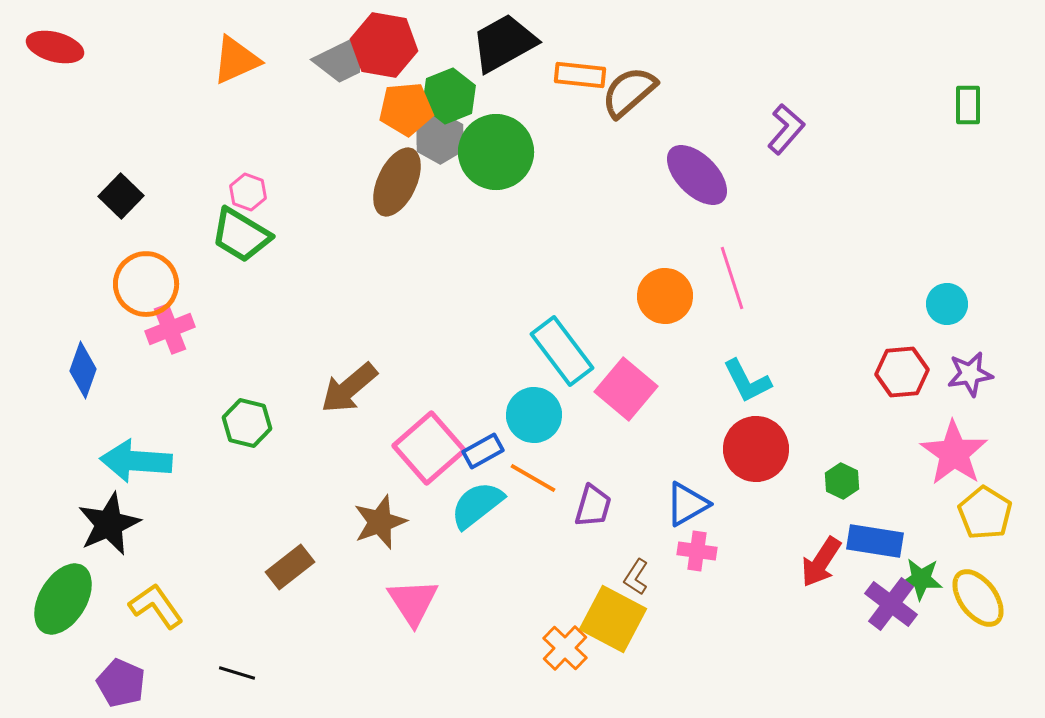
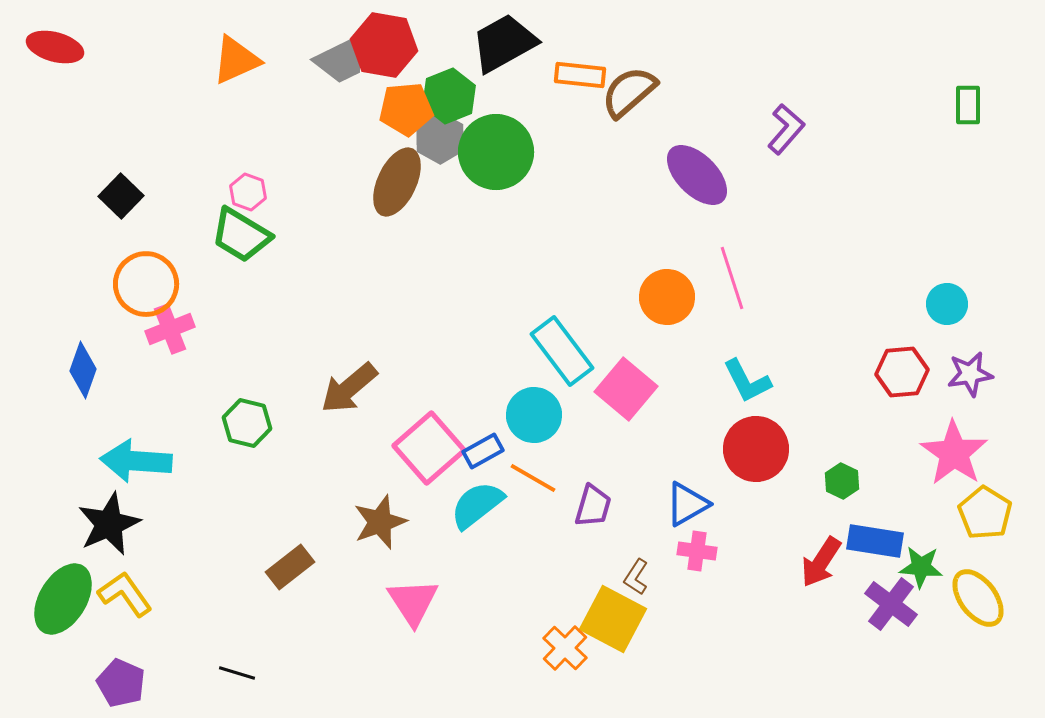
orange circle at (665, 296): moved 2 px right, 1 px down
green star at (921, 579): moved 12 px up
yellow L-shape at (156, 606): moved 31 px left, 12 px up
